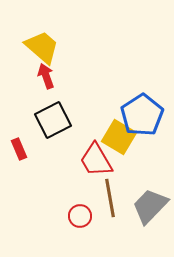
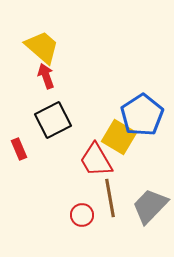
red circle: moved 2 px right, 1 px up
